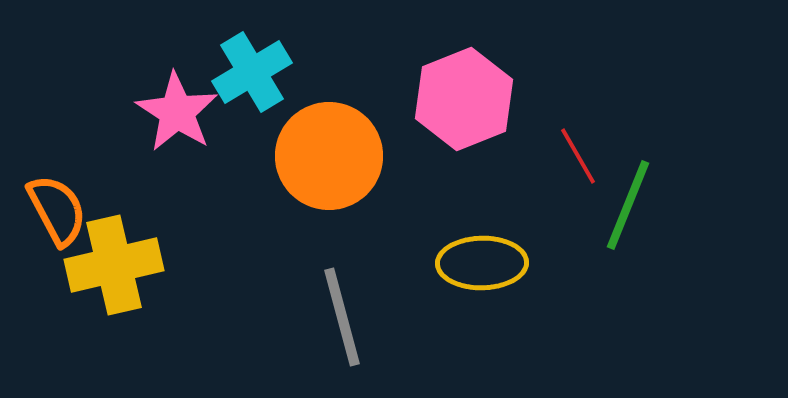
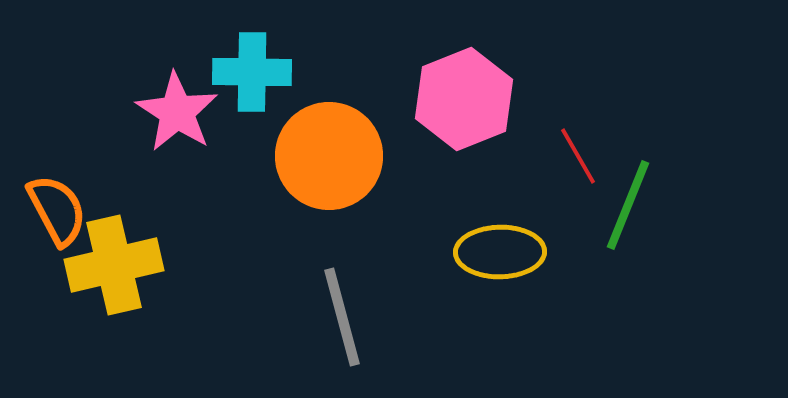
cyan cross: rotated 32 degrees clockwise
yellow ellipse: moved 18 px right, 11 px up
